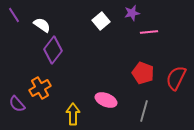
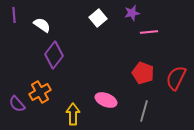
purple line: rotated 28 degrees clockwise
white square: moved 3 px left, 3 px up
purple diamond: moved 1 px right, 5 px down
orange cross: moved 4 px down
